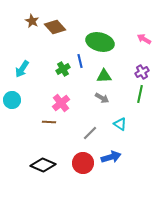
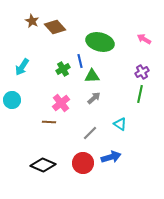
cyan arrow: moved 2 px up
green triangle: moved 12 px left
gray arrow: moved 8 px left; rotated 72 degrees counterclockwise
